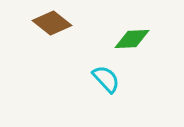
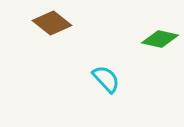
green diamond: moved 28 px right; rotated 15 degrees clockwise
